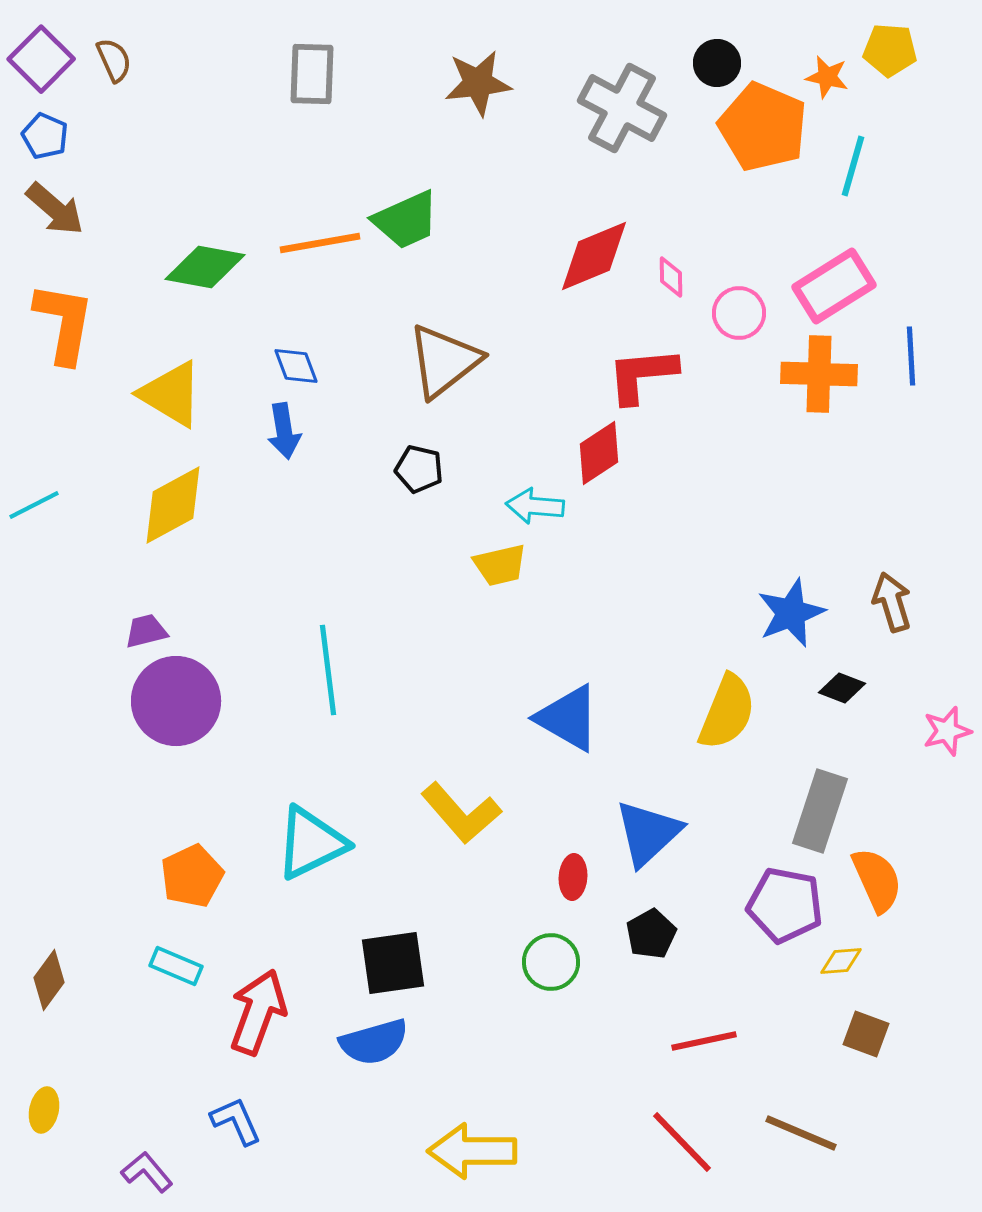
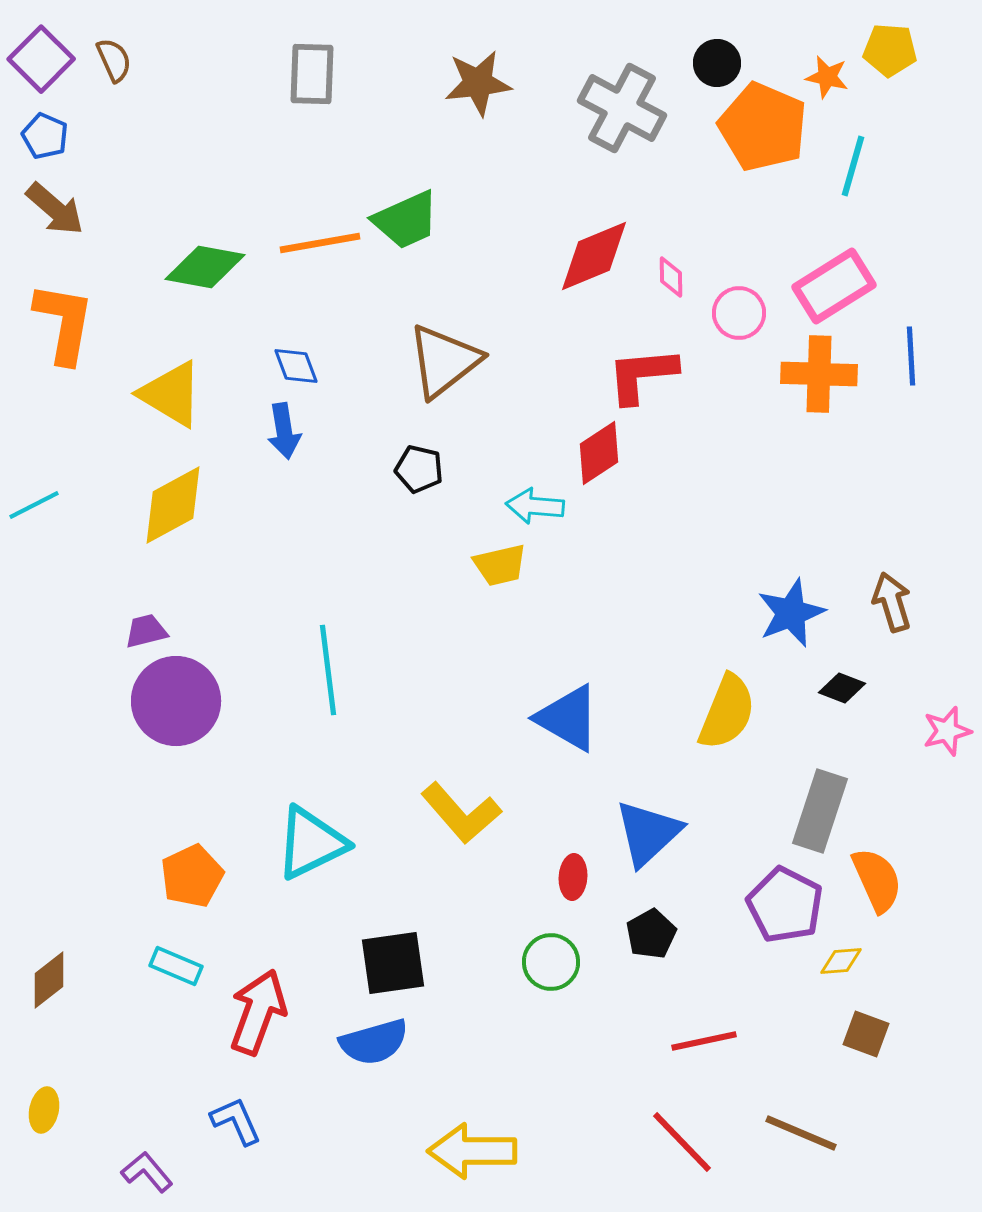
purple pentagon at (785, 905): rotated 16 degrees clockwise
brown diamond at (49, 980): rotated 16 degrees clockwise
